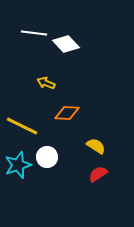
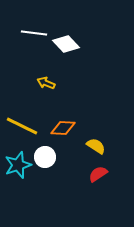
orange diamond: moved 4 px left, 15 px down
white circle: moved 2 px left
